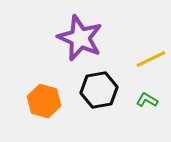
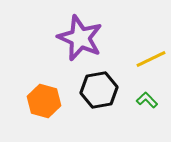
green L-shape: rotated 15 degrees clockwise
